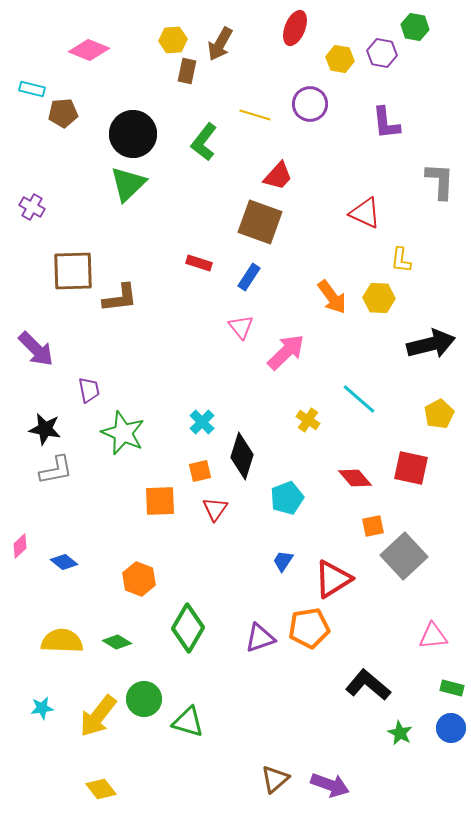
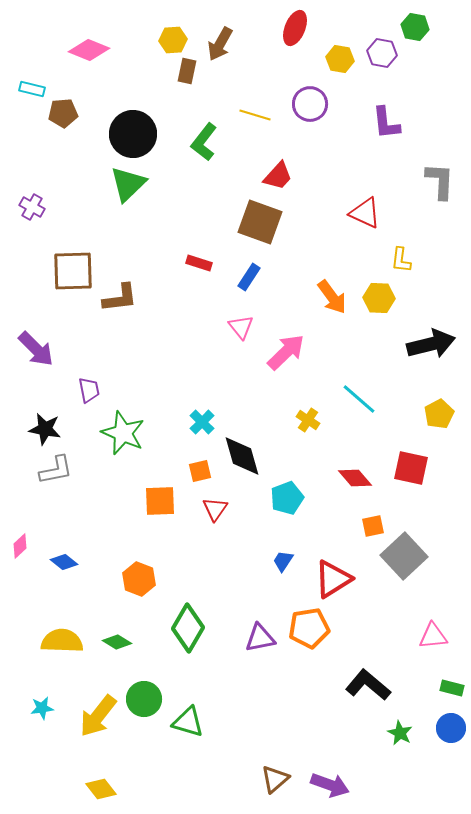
black diamond at (242, 456): rotated 33 degrees counterclockwise
purple triangle at (260, 638): rotated 8 degrees clockwise
